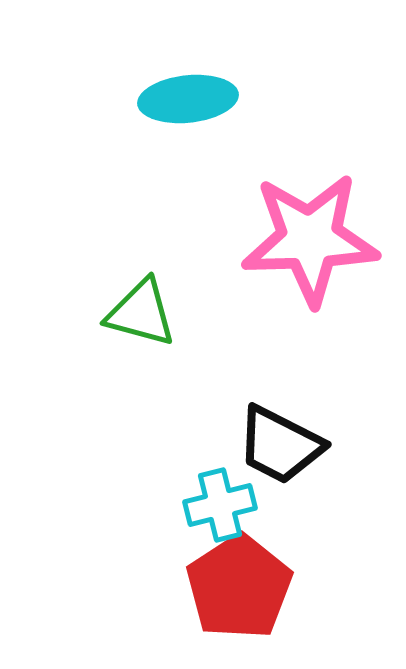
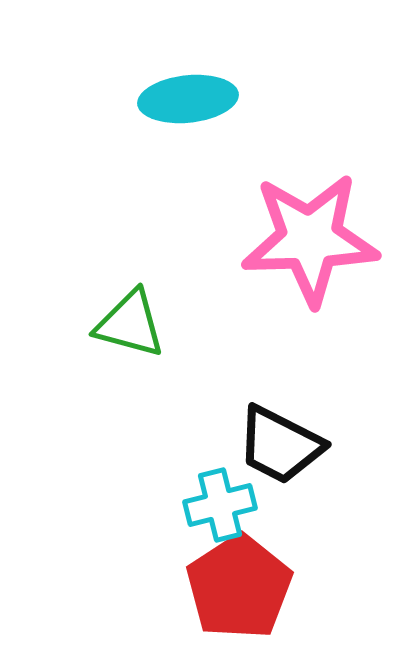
green triangle: moved 11 px left, 11 px down
